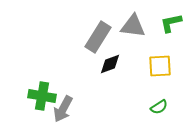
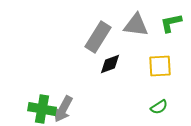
gray triangle: moved 3 px right, 1 px up
green cross: moved 13 px down
